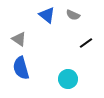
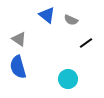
gray semicircle: moved 2 px left, 5 px down
blue semicircle: moved 3 px left, 1 px up
